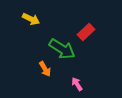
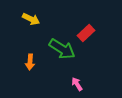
red rectangle: moved 1 px down
orange arrow: moved 15 px left, 7 px up; rotated 35 degrees clockwise
